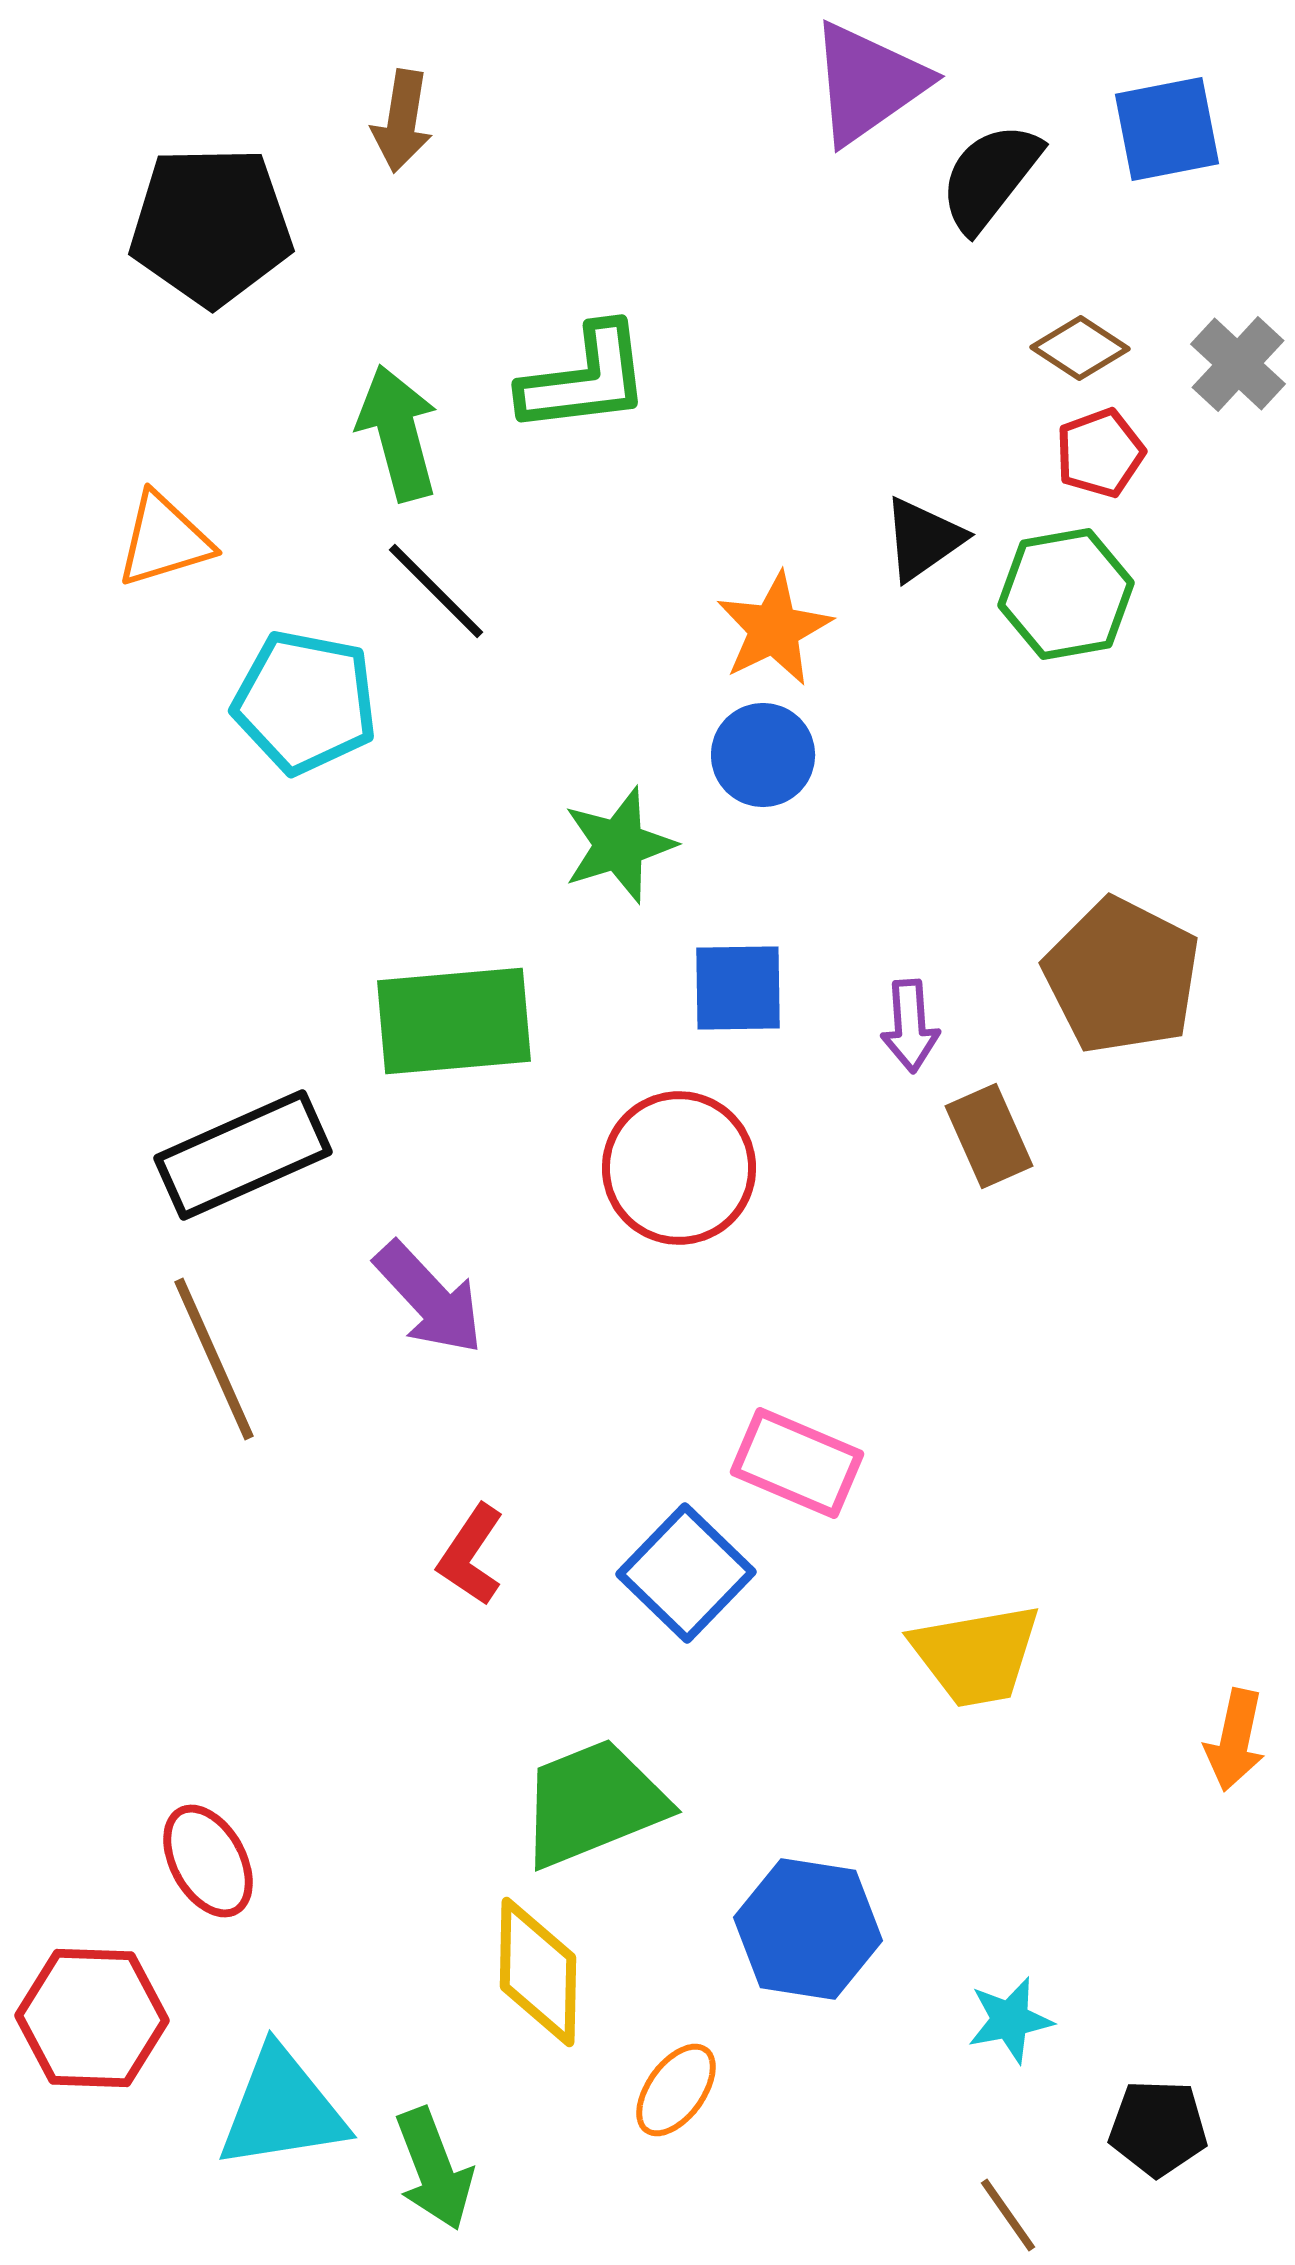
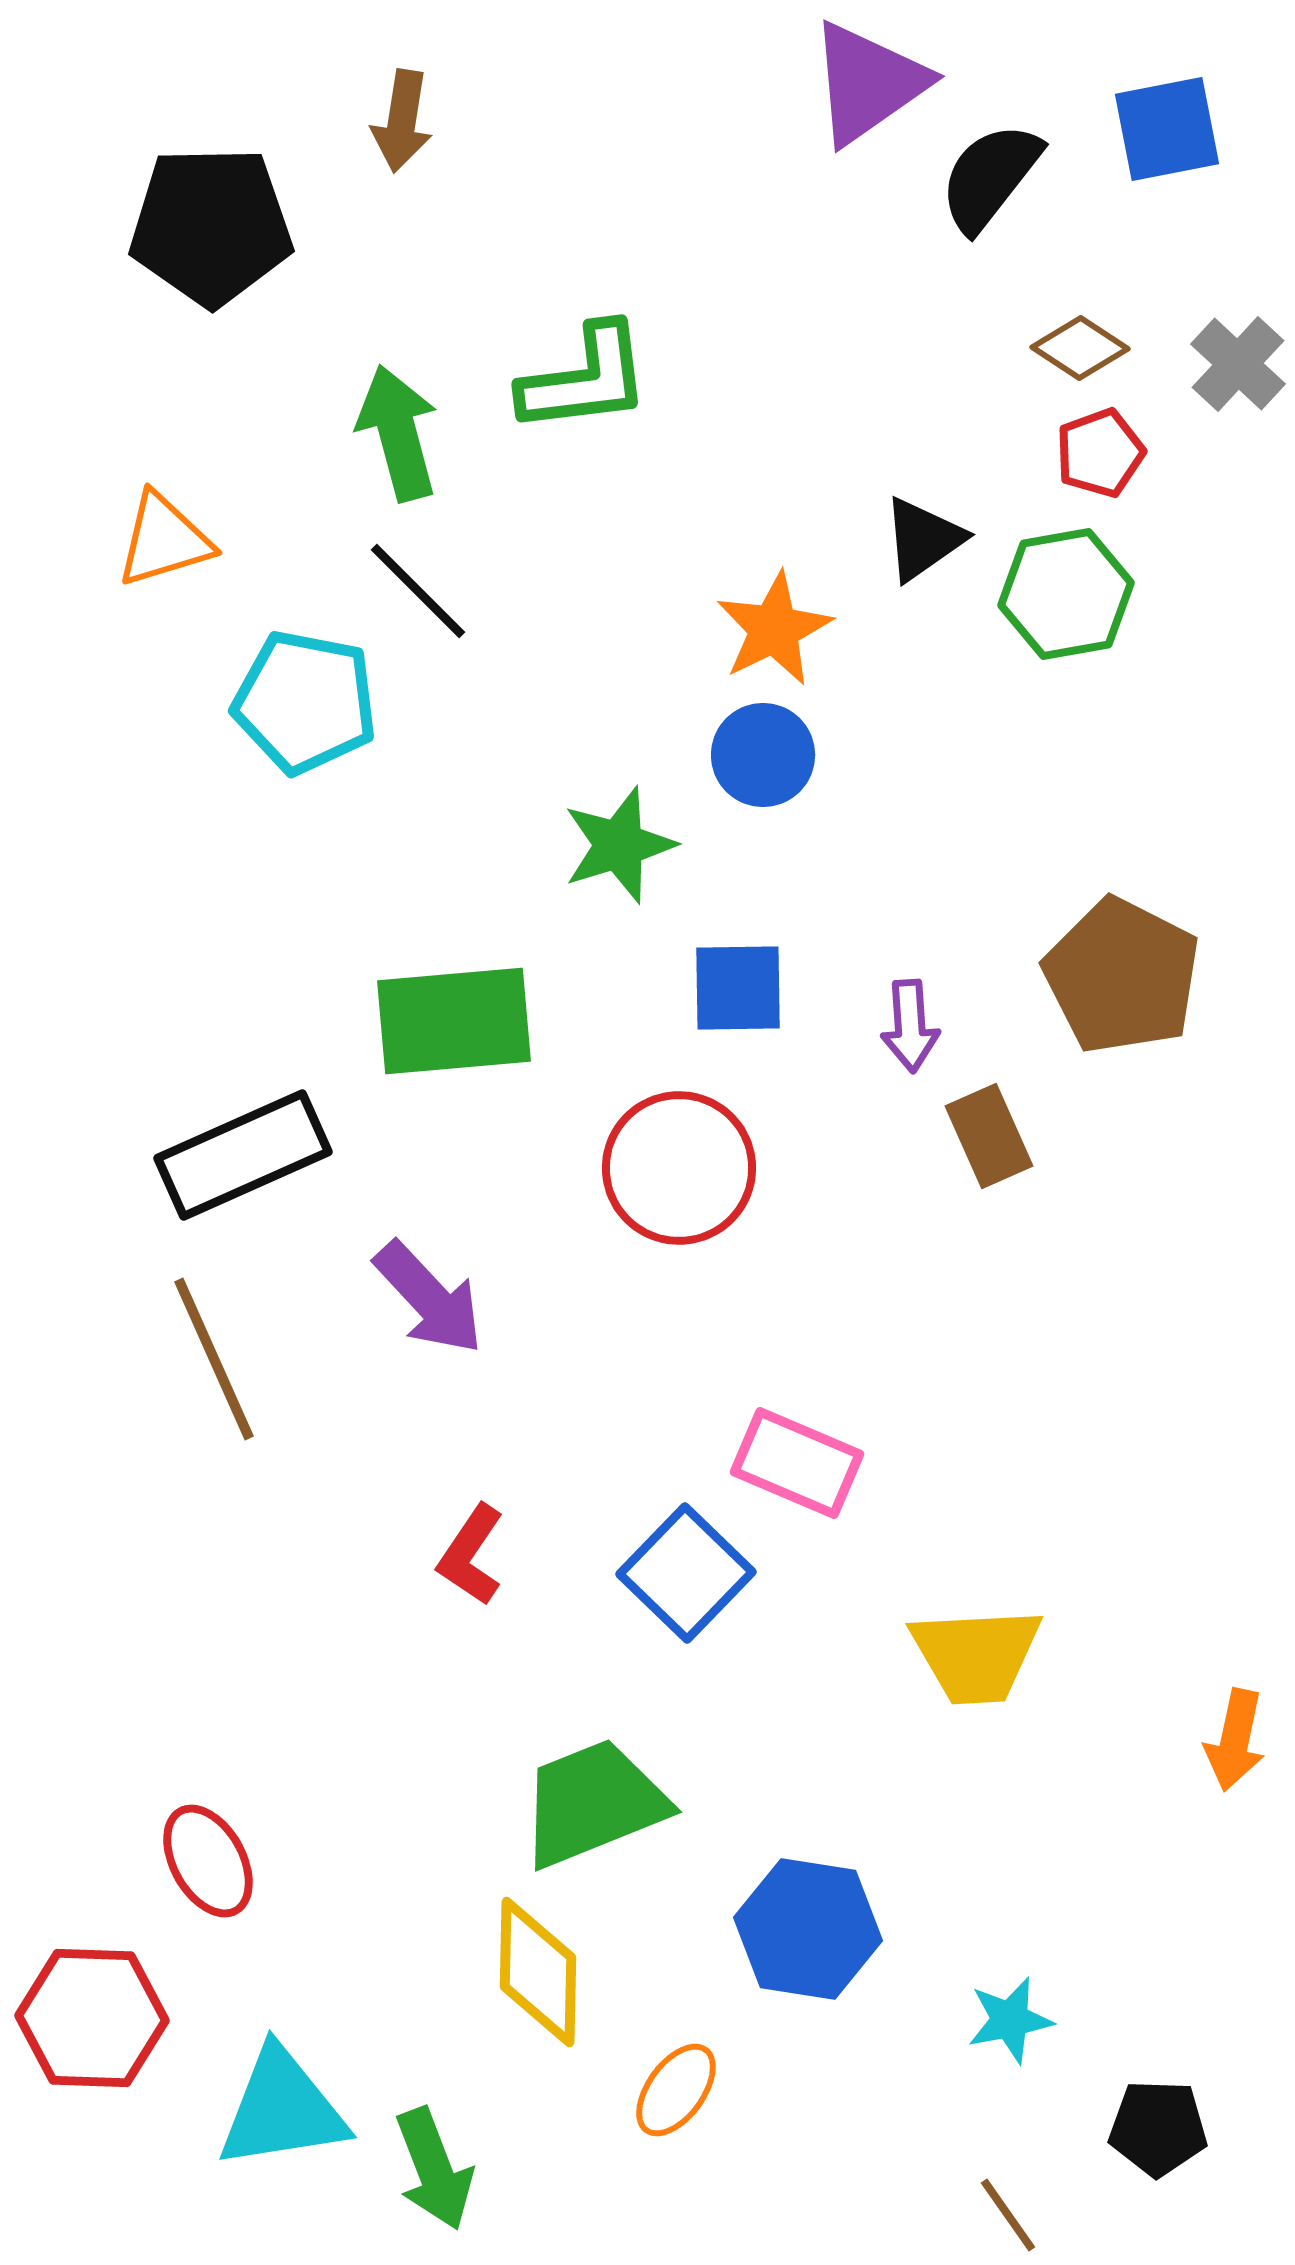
black line at (436, 591): moved 18 px left
yellow trapezoid at (976, 1655): rotated 7 degrees clockwise
